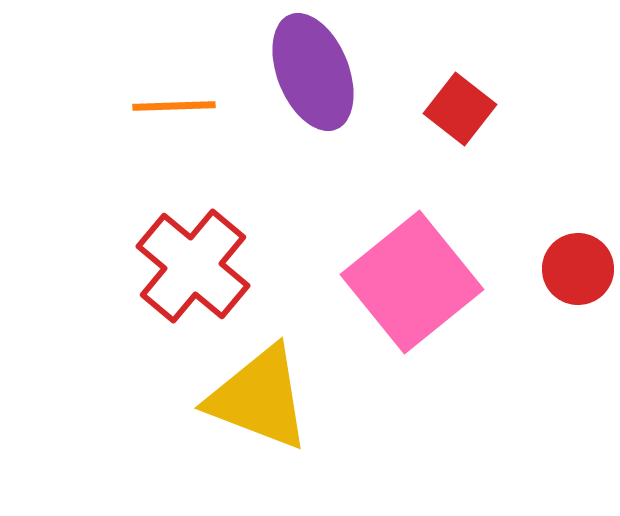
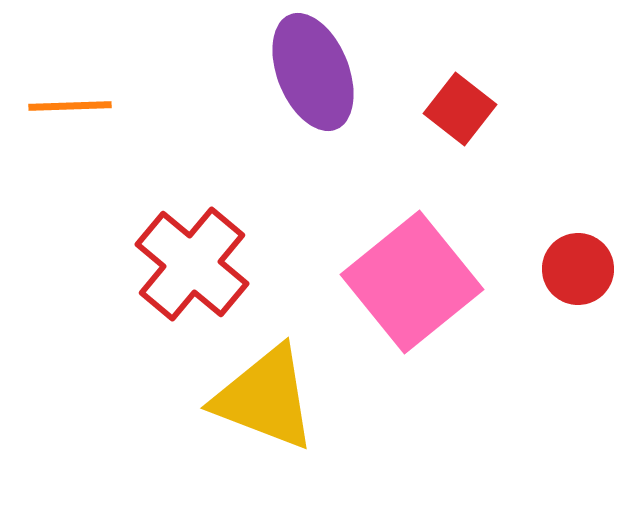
orange line: moved 104 px left
red cross: moved 1 px left, 2 px up
yellow triangle: moved 6 px right
